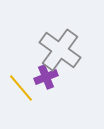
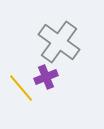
gray cross: moved 1 px left, 8 px up
